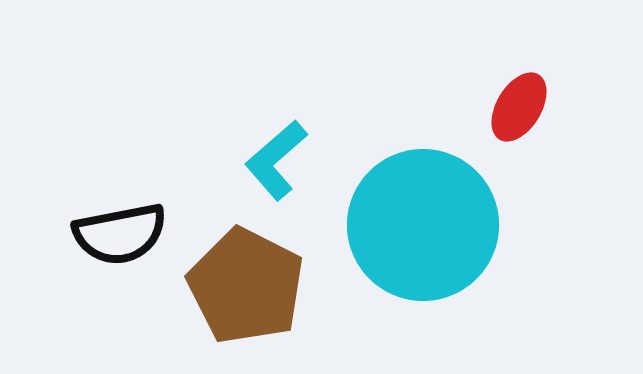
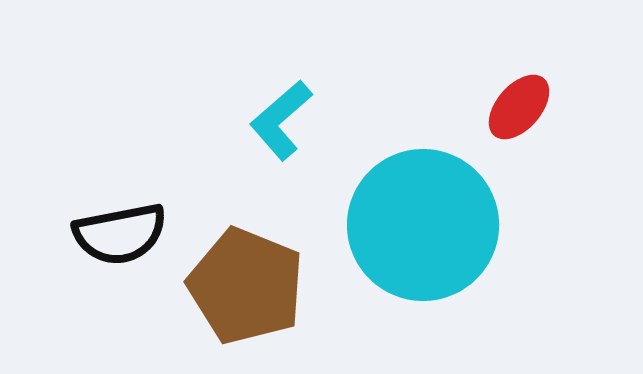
red ellipse: rotated 10 degrees clockwise
cyan L-shape: moved 5 px right, 40 px up
brown pentagon: rotated 5 degrees counterclockwise
